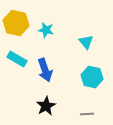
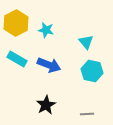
yellow hexagon: rotated 20 degrees clockwise
blue arrow: moved 4 px right, 5 px up; rotated 50 degrees counterclockwise
cyan hexagon: moved 6 px up
black star: moved 1 px up
